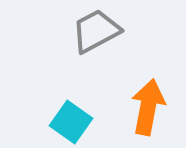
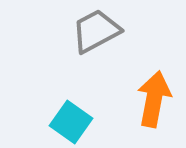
orange arrow: moved 6 px right, 8 px up
